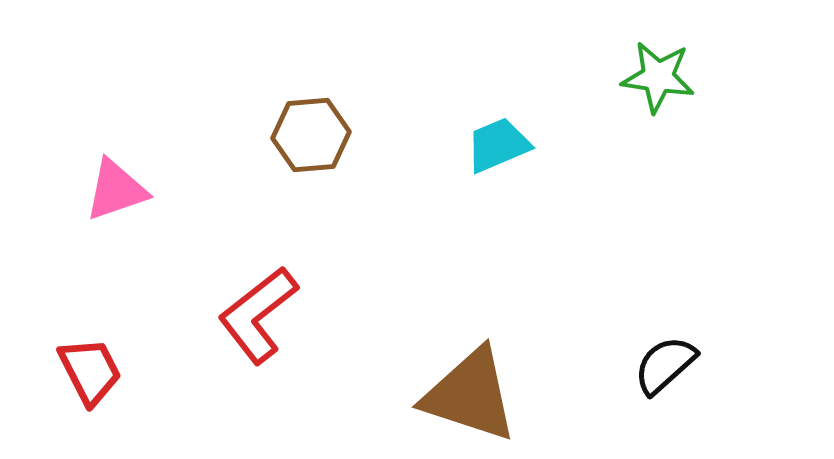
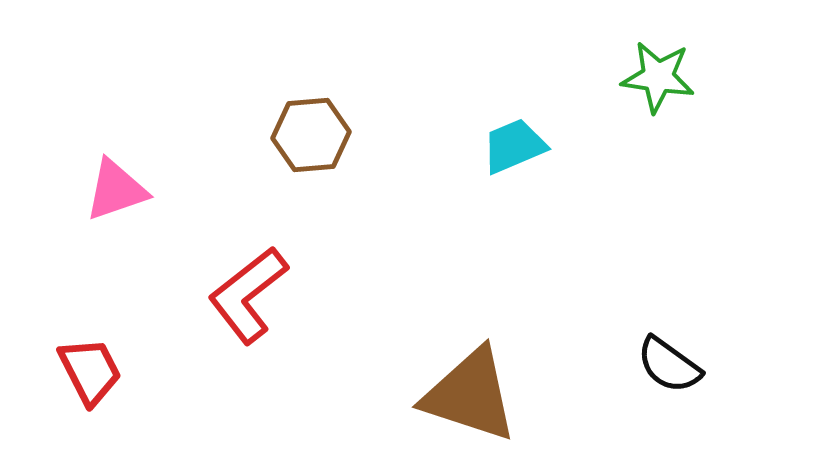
cyan trapezoid: moved 16 px right, 1 px down
red L-shape: moved 10 px left, 20 px up
black semicircle: moved 4 px right; rotated 102 degrees counterclockwise
